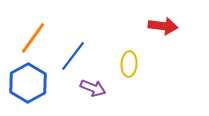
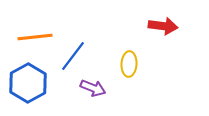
orange line: moved 2 px right, 1 px up; rotated 48 degrees clockwise
